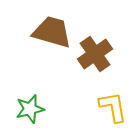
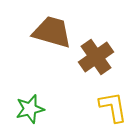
brown cross: moved 1 px right, 3 px down
